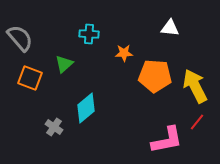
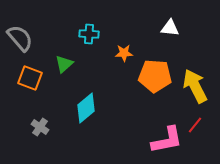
red line: moved 2 px left, 3 px down
gray cross: moved 14 px left
